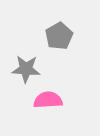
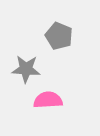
gray pentagon: rotated 20 degrees counterclockwise
